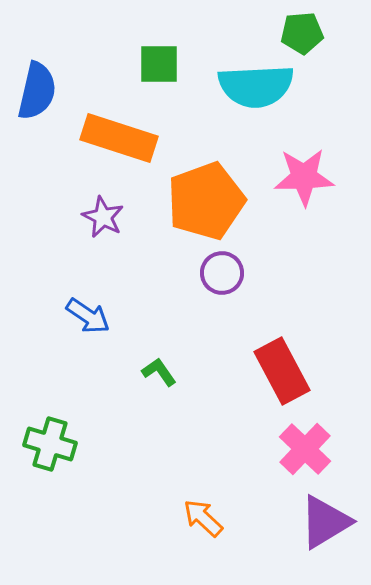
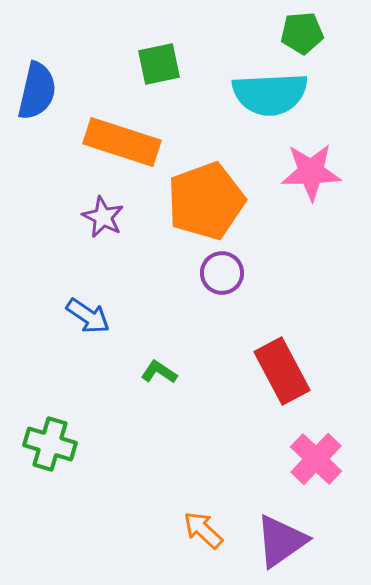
green square: rotated 12 degrees counterclockwise
cyan semicircle: moved 14 px right, 8 px down
orange rectangle: moved 3 px right, 4 px down
pink star: moved 7 px right, 5 px up
green L-shape: rotated 21 degrees counterclockwise
pink cross: moved 11 px right, 10 px down
orange arrow: moved 12 px down
purple triangle: moved 44 px left, 19 px down; rotated 4 degrees counterclockwise
